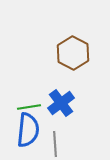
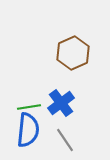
brown hexagon: rotated 8 degrees clockwise
gray line: moved 10 px right, 4 px up; rotated 30 degrees counterclockwise
